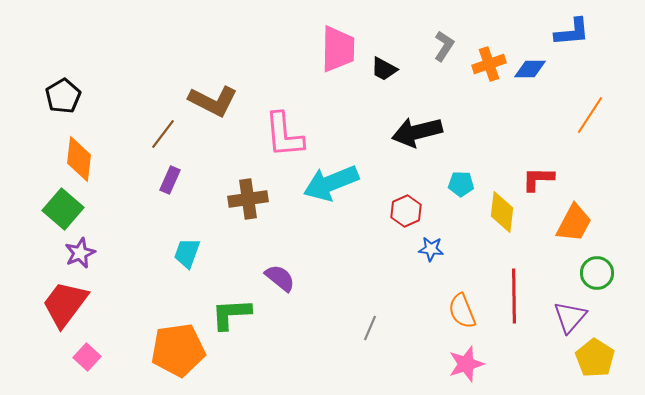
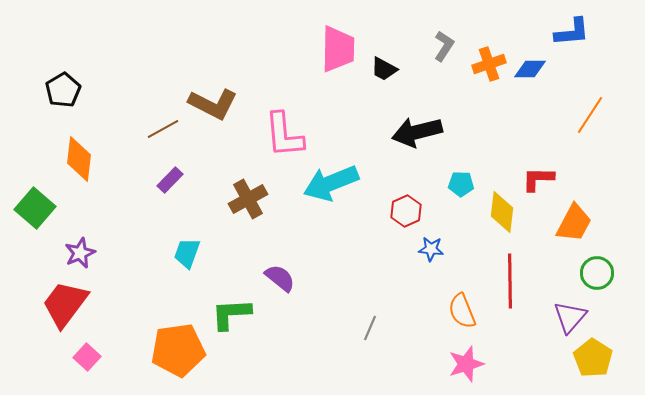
black pentagon: moved 6 px up
brown L-shape: moved 3 px down
brown line: moved 5 px up; rotated 24 degrees clockwise
purple rectangle: rotated 20 degrees clockwise
brown cross: rotated 21 degrees counterclockwise
green square: moved 28 px left, 1 px up
red line: moved 4 px left, 15 px up
yellow pentagon: moved 2 px left
